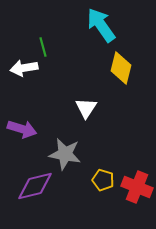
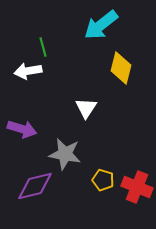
cyan arrow: rotated 93 degrees counterclockwise
white arrow: moved 4 px right, 3 px down
